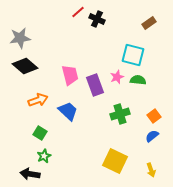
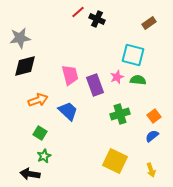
black diamond: rotated 55 degrees counterclockwise
